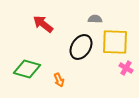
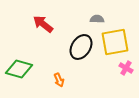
gray semicircle: moved 2 px right
yellow square: rotated 12 degrees counterclockwise
green diamond: moved 8 px left
